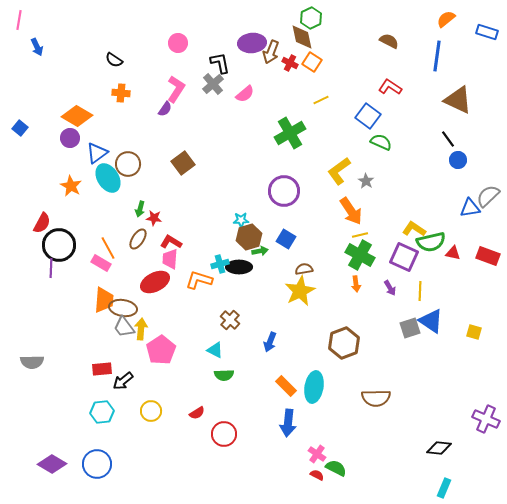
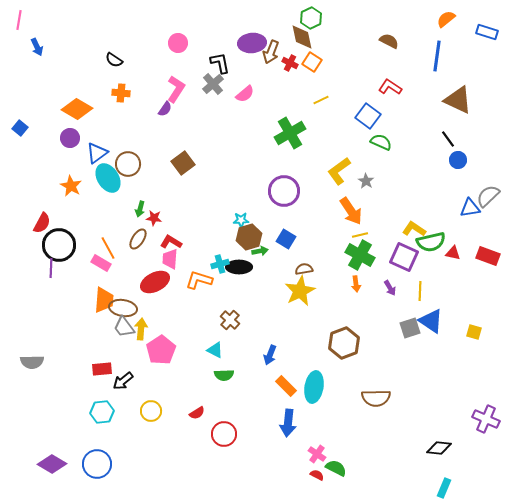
orange diamond at (77, 116): moved 7 px up
blue arrow at (270, 342): moved 13 px down
